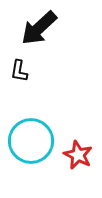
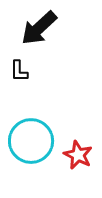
black L-shape: rotated 10 degrees counterclockwise
